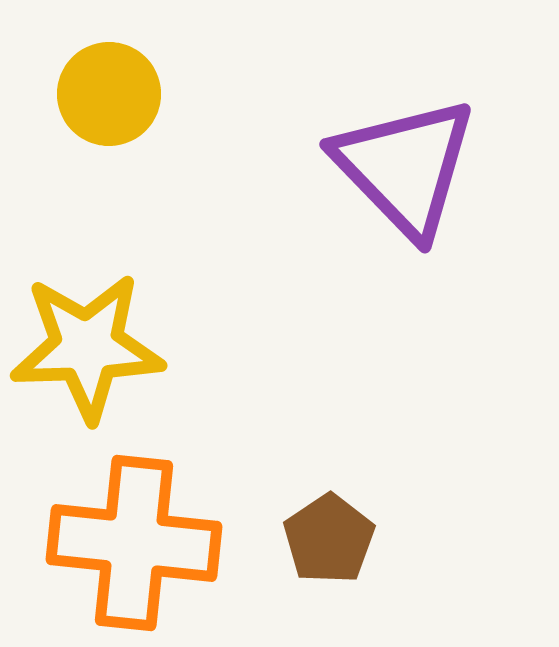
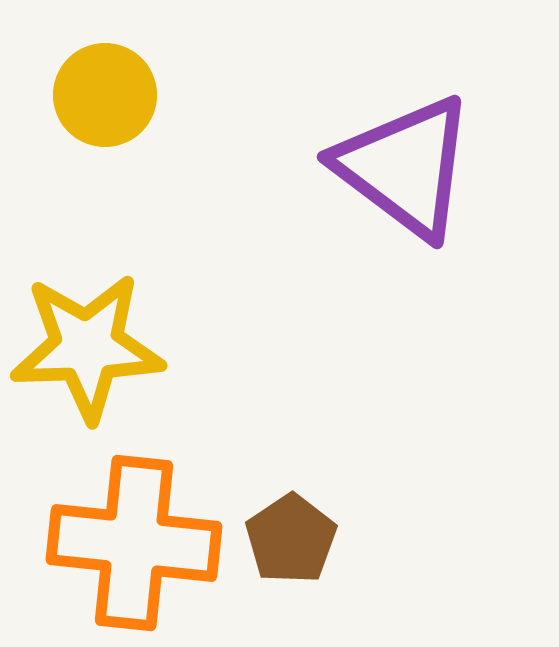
yellow circle: moved 4 px left, 1 px down
purple triangle: rotated 9 degrees counterclockwise
brown pentagon: moved 38 px left
